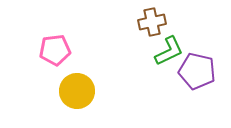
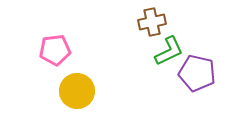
purple pentagon: moved 2 px down
